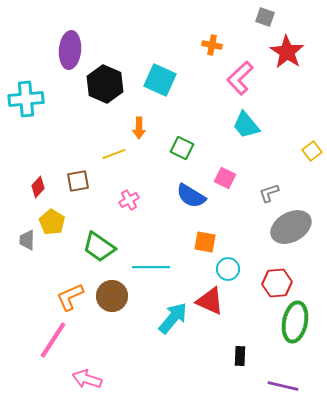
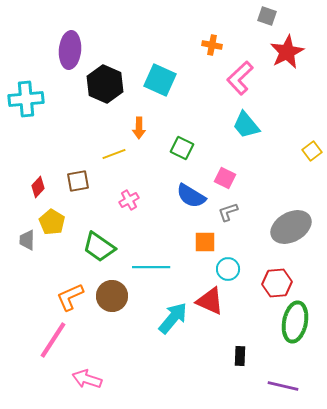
gray square: moved 2 px right, 1 px up
red star: rotated 12 degrees clockwise
gray L-shape: moved 41 px left, 19 px down
orange square: rotated 10 degrees counterclockwise
